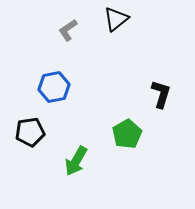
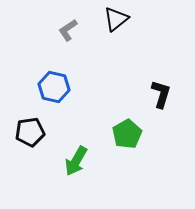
blue hexagon: rotated 24 degrees clockwise
